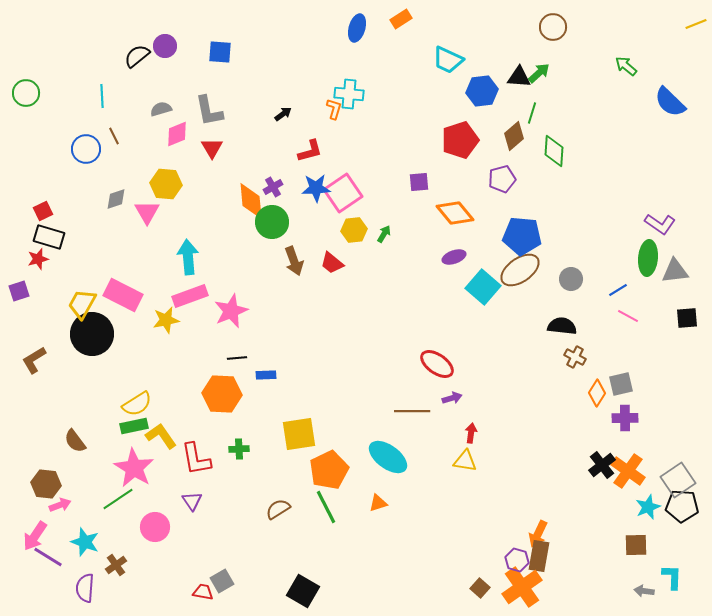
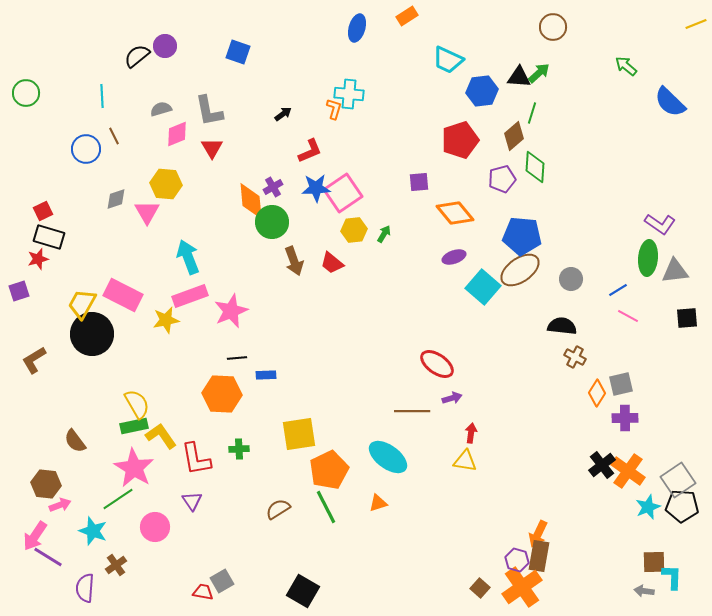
orange rectangle at (401, 19): moved 6 px right, 3 px up
blue square at (220, 52): moved 18 px right; rotated 15 degrees clockwise
red L-shape at (310, 151): rotated 8 degrees counterclockwise
green diamond at (554, 151): moved 19 px left, 16 px down
cyan arrow at (188, 257): rotated 16 degrees counterclockwise
yellow semicircle at (137, 404): rotated 88 degrees counterclockwise
cyan star at (85, 542): moved 8 px right, 11 px up
brown square at (636, 545): moved 18 px right, 17 px down
